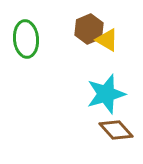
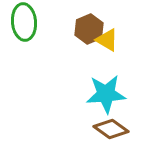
green ellipse: moved 2 px left, 17 px up
cyan star: rotated 12 degrees clockwise
brown diamond: moved 5 px left, 1 px up; rotated 12 degrees counterclockwise
